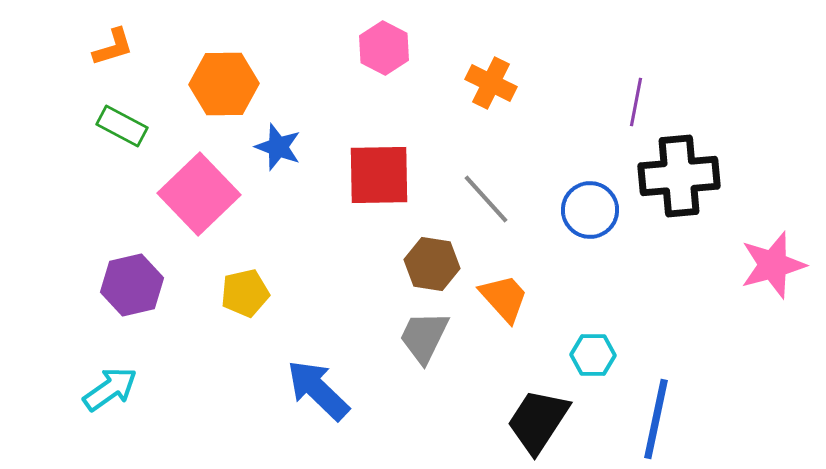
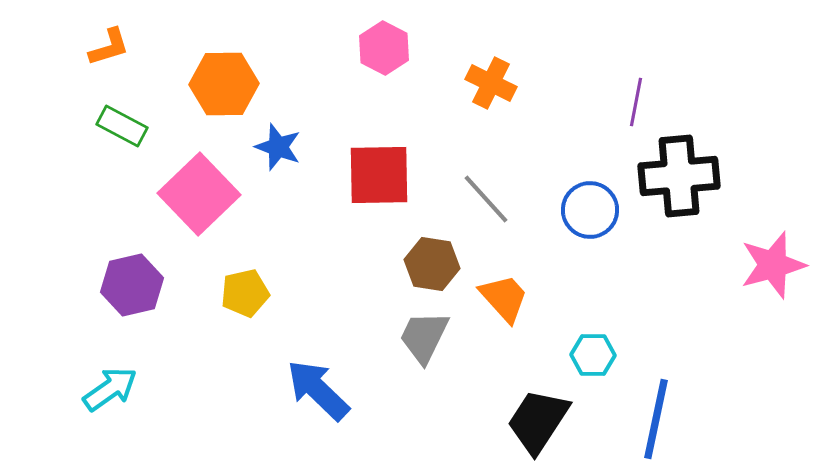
orange L-shape: moved 4 px left
